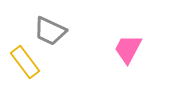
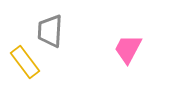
gray trapezoid: rotated 68 degrees clockwise
